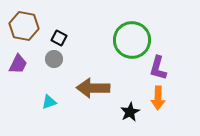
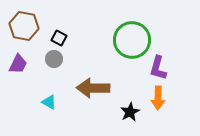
cyan triangle: rotated 49 degrees clockwise
